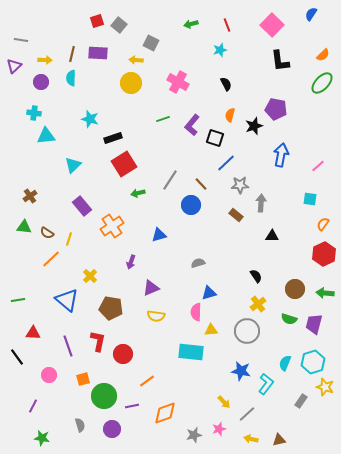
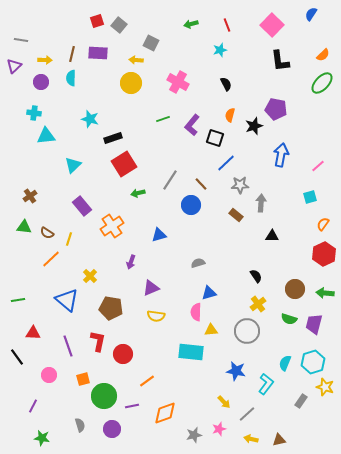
cyan square at (310, 199): moved 2 px up; rotated 24 degrees counterclockwise
blue star at (241, 371): moved 5 px left
